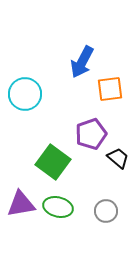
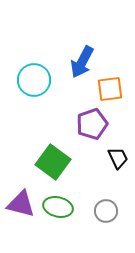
cyan circle: moved 9 px right, 14 px up
purple pentagon: moved 1 px right, 10 px up
black trapezoid: rotated 25 degrees clockwise
purple triangle: rotated 24 degrees clockwise
